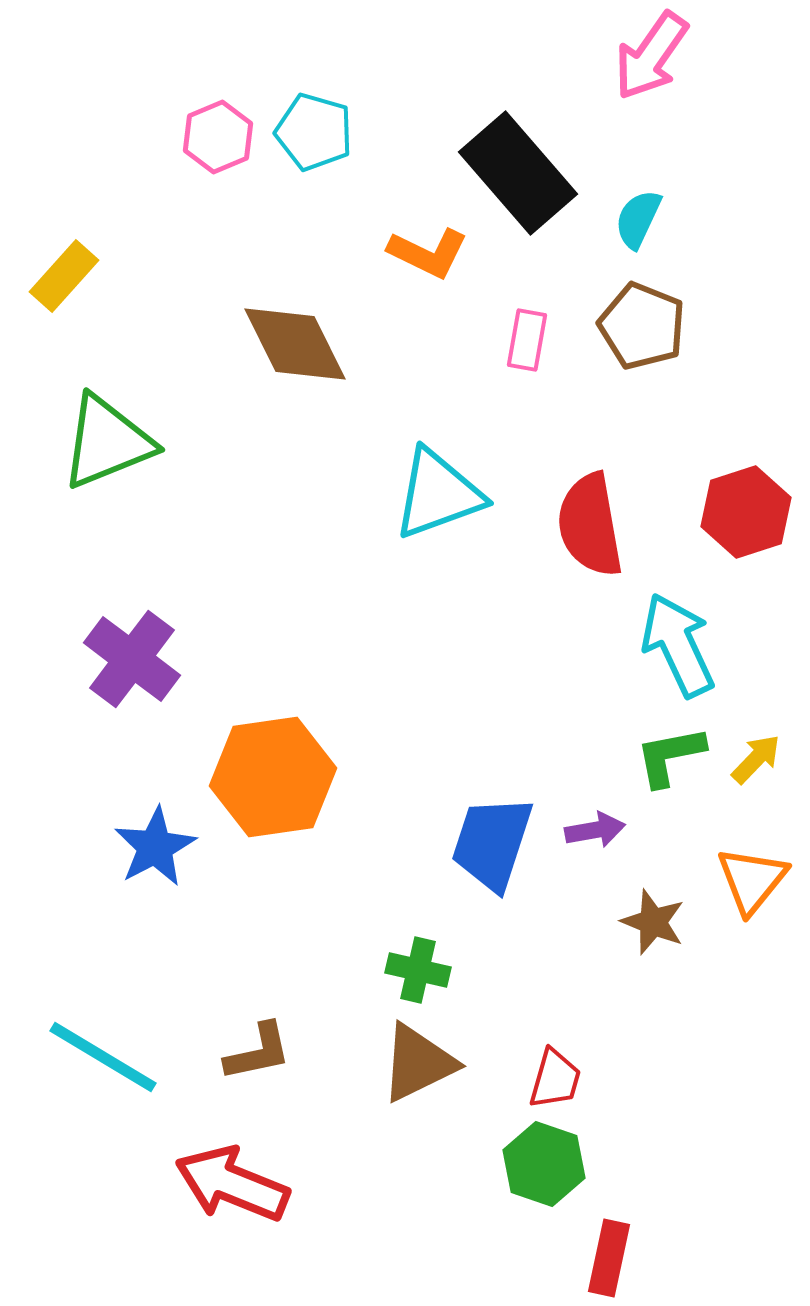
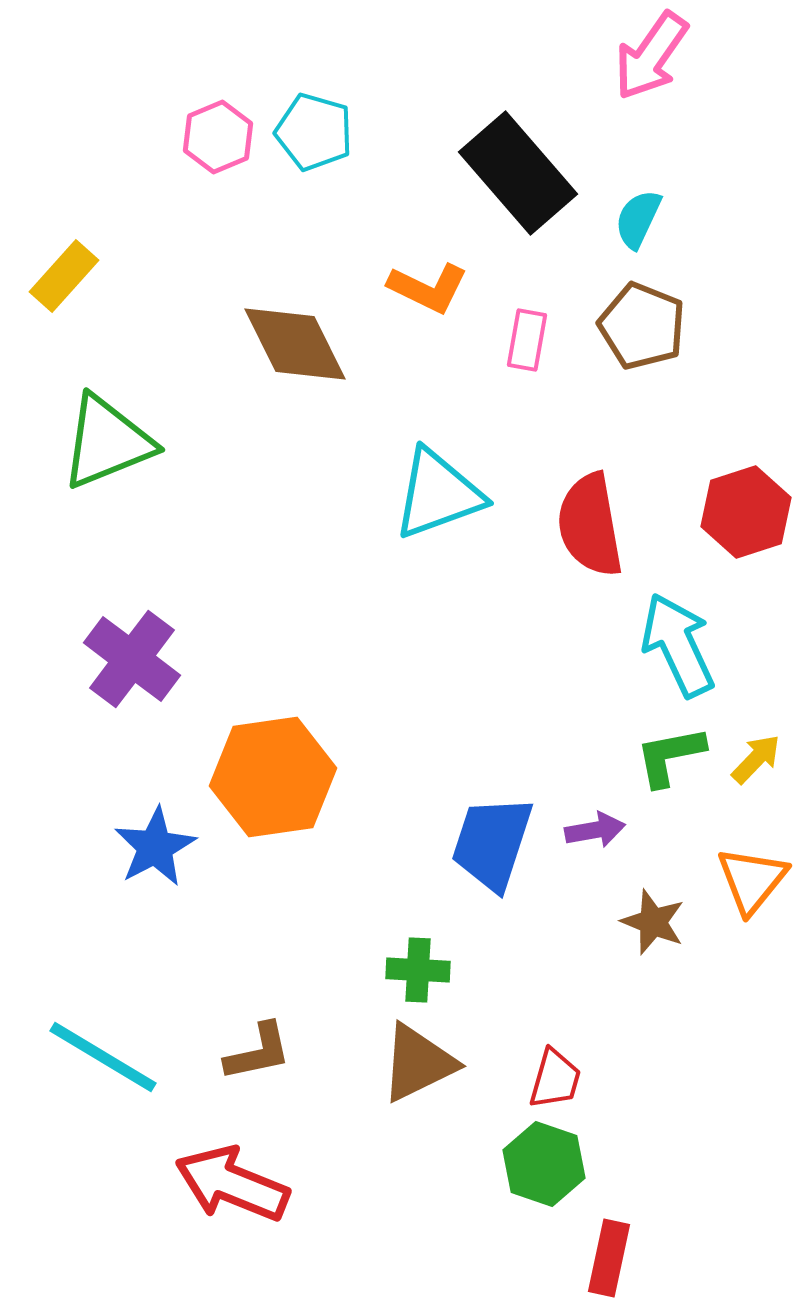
orange L-shape: moved 35 px down
green cross: rotated 10 degrees counterclockwise
